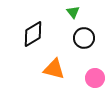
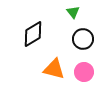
black circle: moved 1 px left, 1 px down
pink circle: moved 11 px left, 6 px up
